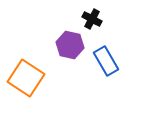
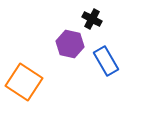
purple hexagon: moved 1 px up
orange square: moved 2 px left, 4 px down
